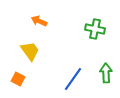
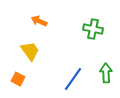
green cross: moved 2 px left
